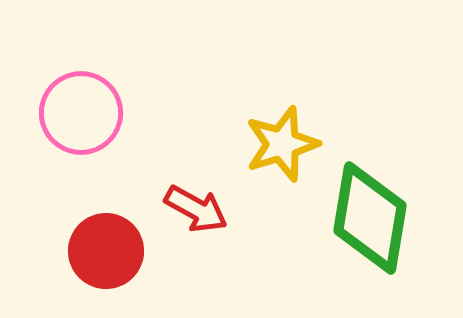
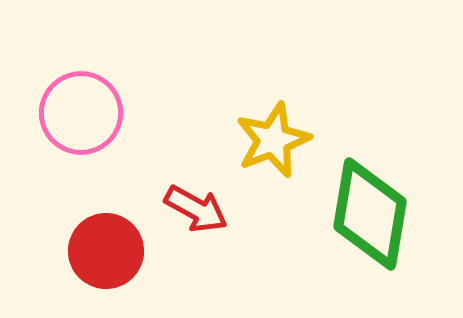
yellow star: moved 9 px left, 4 px up; rotated 4 degrees counterclockwise
green diamond: moved 4 px up
